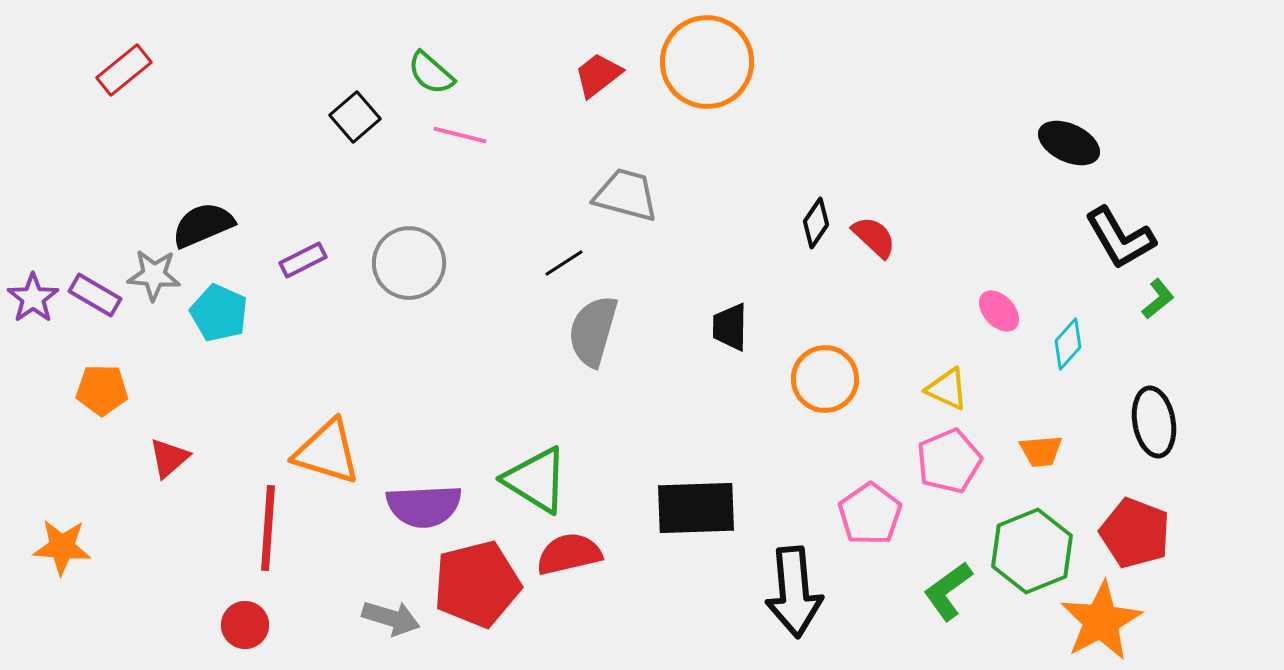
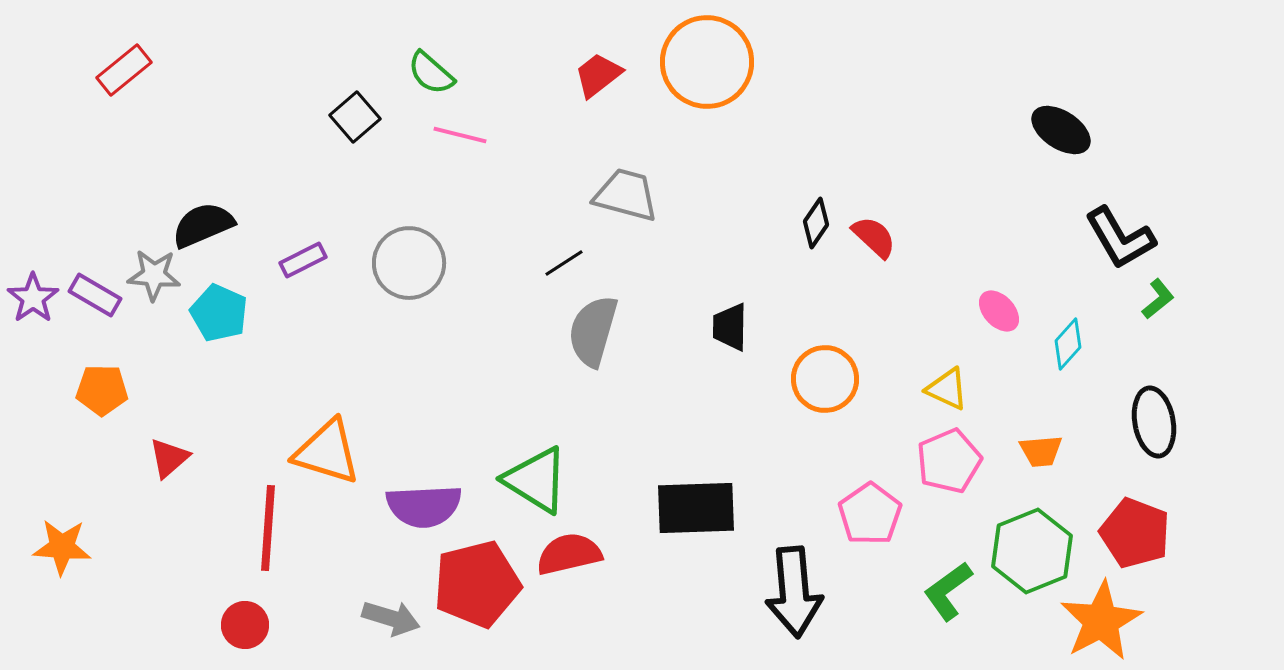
black ellipse at (1069, 143): moved 8 px left, 13 px up; rotated 8 degrees clockwise
